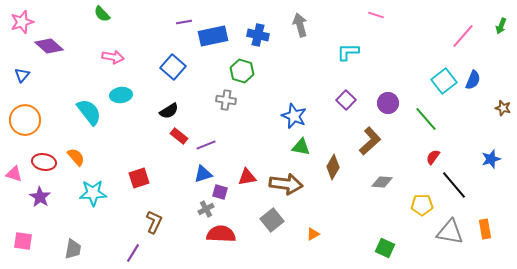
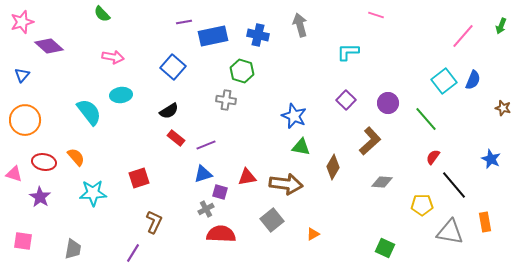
red rectangle at (179, 136): moved 3 px left, 2 px down
blue star at (491, 159): rotated 30 degrees counterclockwise
orange rectangle at (485, 229): moved 7 px up
